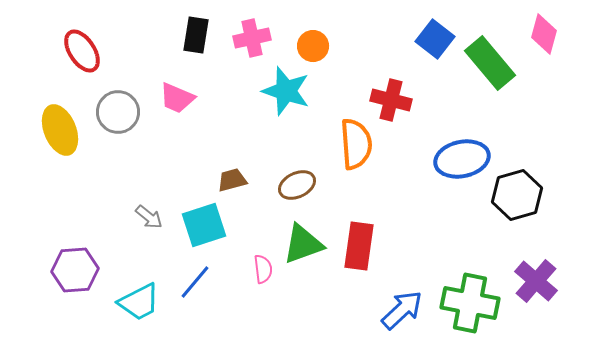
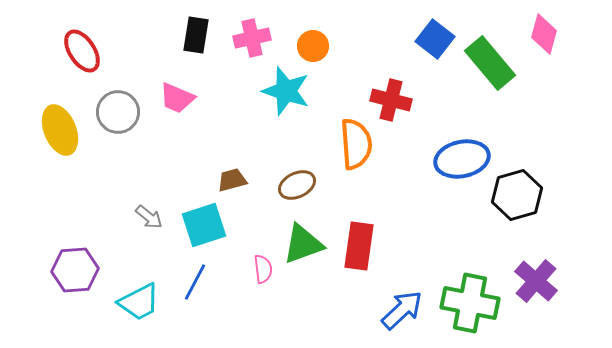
blue line: rotated 12 degrees counterclockwise
